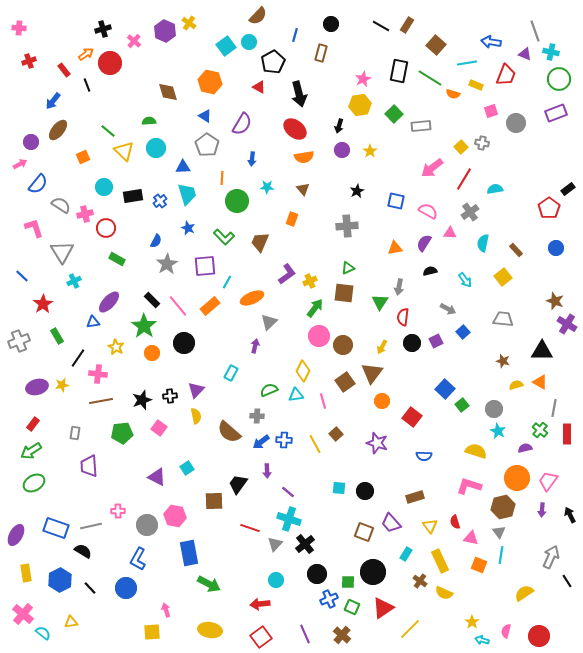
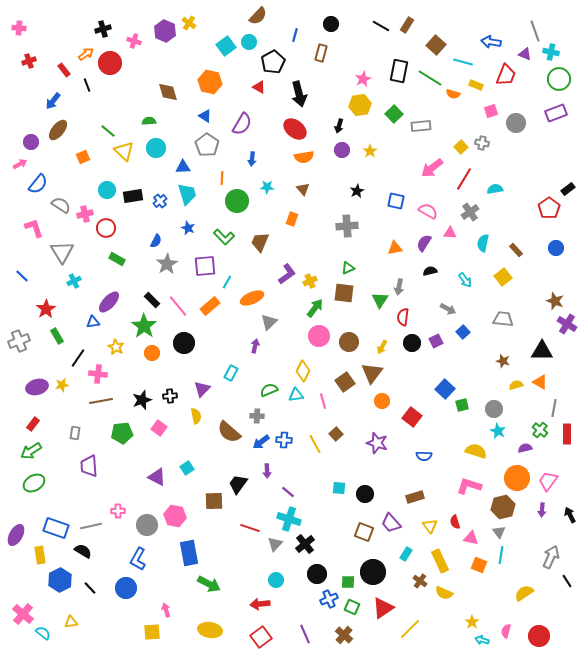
pink cross at (134, 41): rotated 24 degrees counterclockwise
cyan line at (467, 63): moved 4 px left, 1 px up; rotated 24 degrees clockwise
cyan circle at (104, 187): moved 3 px right, 3 px down
green triangle at (380, 302): moved 2 px up
red star at (43, 304): moved 3 px right, 5 px down
brown circle at (343, 345): moved 6 px right, 3 px up
purple triangle at (196, 390): moved 6 px right, 1 px up
green square at (462, 405): rotated 24 degrees clockwise
black circle at (365, 491): moved 3 px down
yellow rectangle at (26, 573): moved 14 px right, 18 px up
brown cross at (342, 635): moved 2 px right
